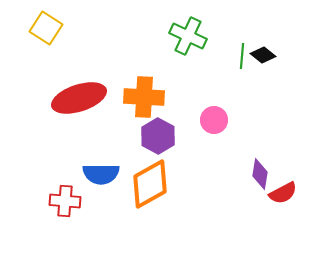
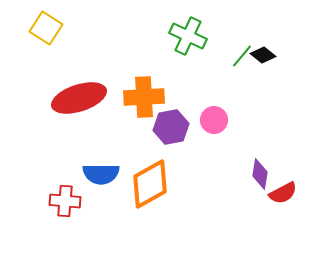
green line: rotated 35 degrees clockwise
orange cross: rotated 6 degrees counterclockwise
purple hexagon: moved 13 px right, 9 px up; rotated 20 degrees clockwise
